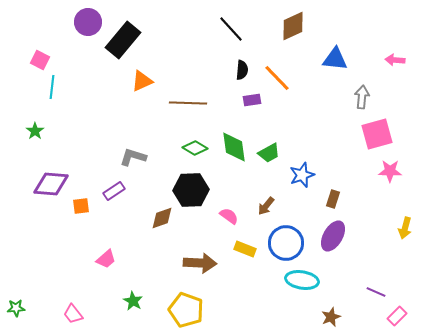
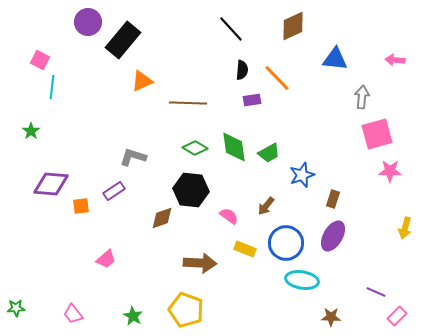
green star at (35, 131): moved 4 px left
black hexagon at (191, 190): rotated 8 degrees clockwise
green star at (133, 301): moved 15 px down
brown star at (331, 317): rotated 24 degrees clockwise
